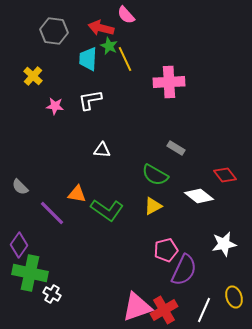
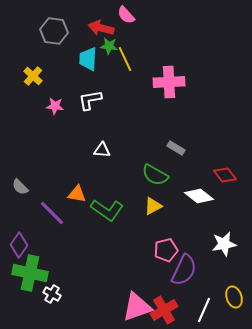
green star: rotated 18 degrees counterclockwise
